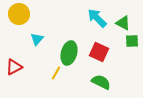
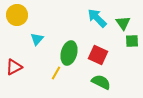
yellow circle: moved 2 px left, 1 px down
green triangle: rotated 28 degrees clockwise
red square: moved 1 px left, 3 px down
